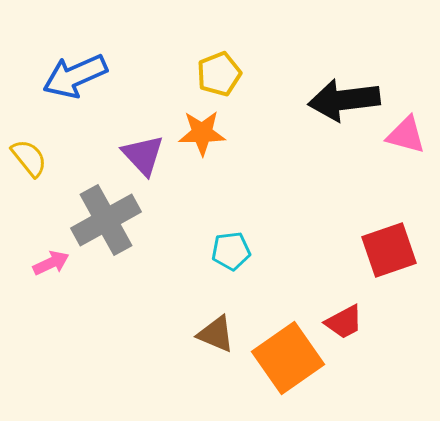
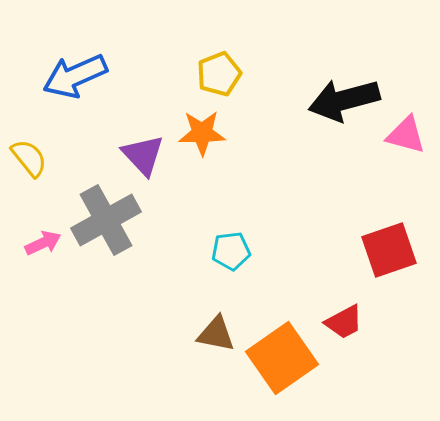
black arrow: rotated 8 degrees counterclockwise
pink arrow: moved 8 px left, 20 px up
brown triangle: rotated 12 degrees counterclockwise
orange square: moved 6 px left
